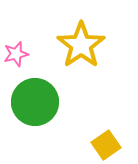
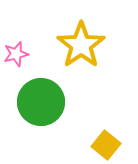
green circle: moved 6 px right
yellow square: rotated 16 degrees counterclockwise
